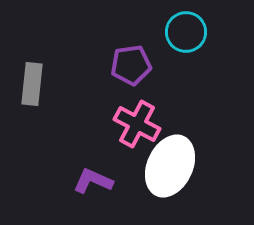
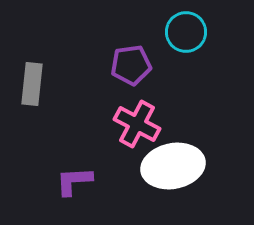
white ellipse: moved 3 px right; rotated 54 degrees clockwise
purple L-shape: moved 19 px left; rotated 27 degrees counterclockwise
